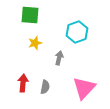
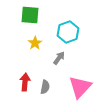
cyan hexagon: moved 9 px left
yellow star: rotated 16 degrees counterclockwise
gray arrow: rotated 24 degrees clockwise
red arrow: moved 2 px right, 1 px up
pink triangle: moved 4 px left, 1 px up
